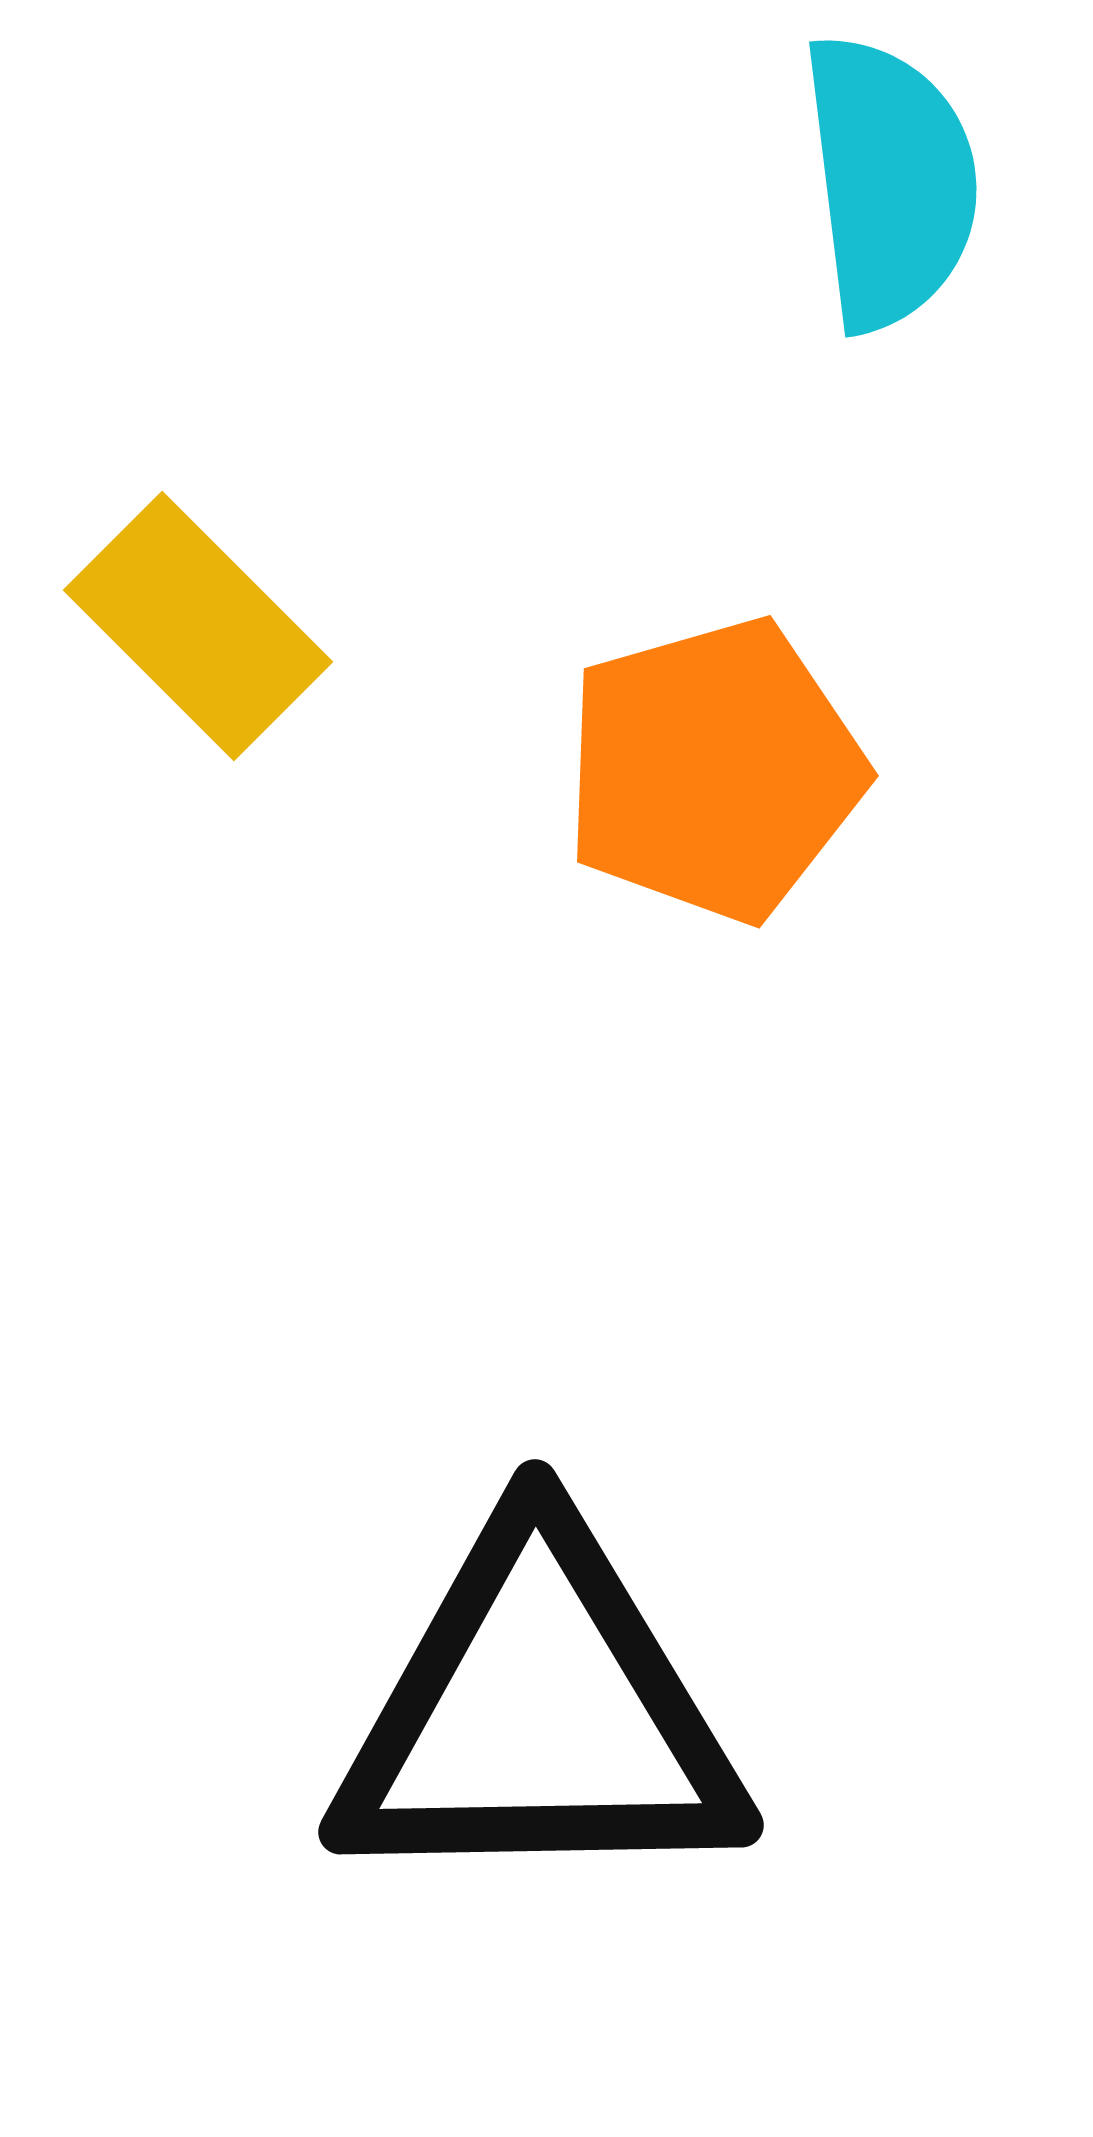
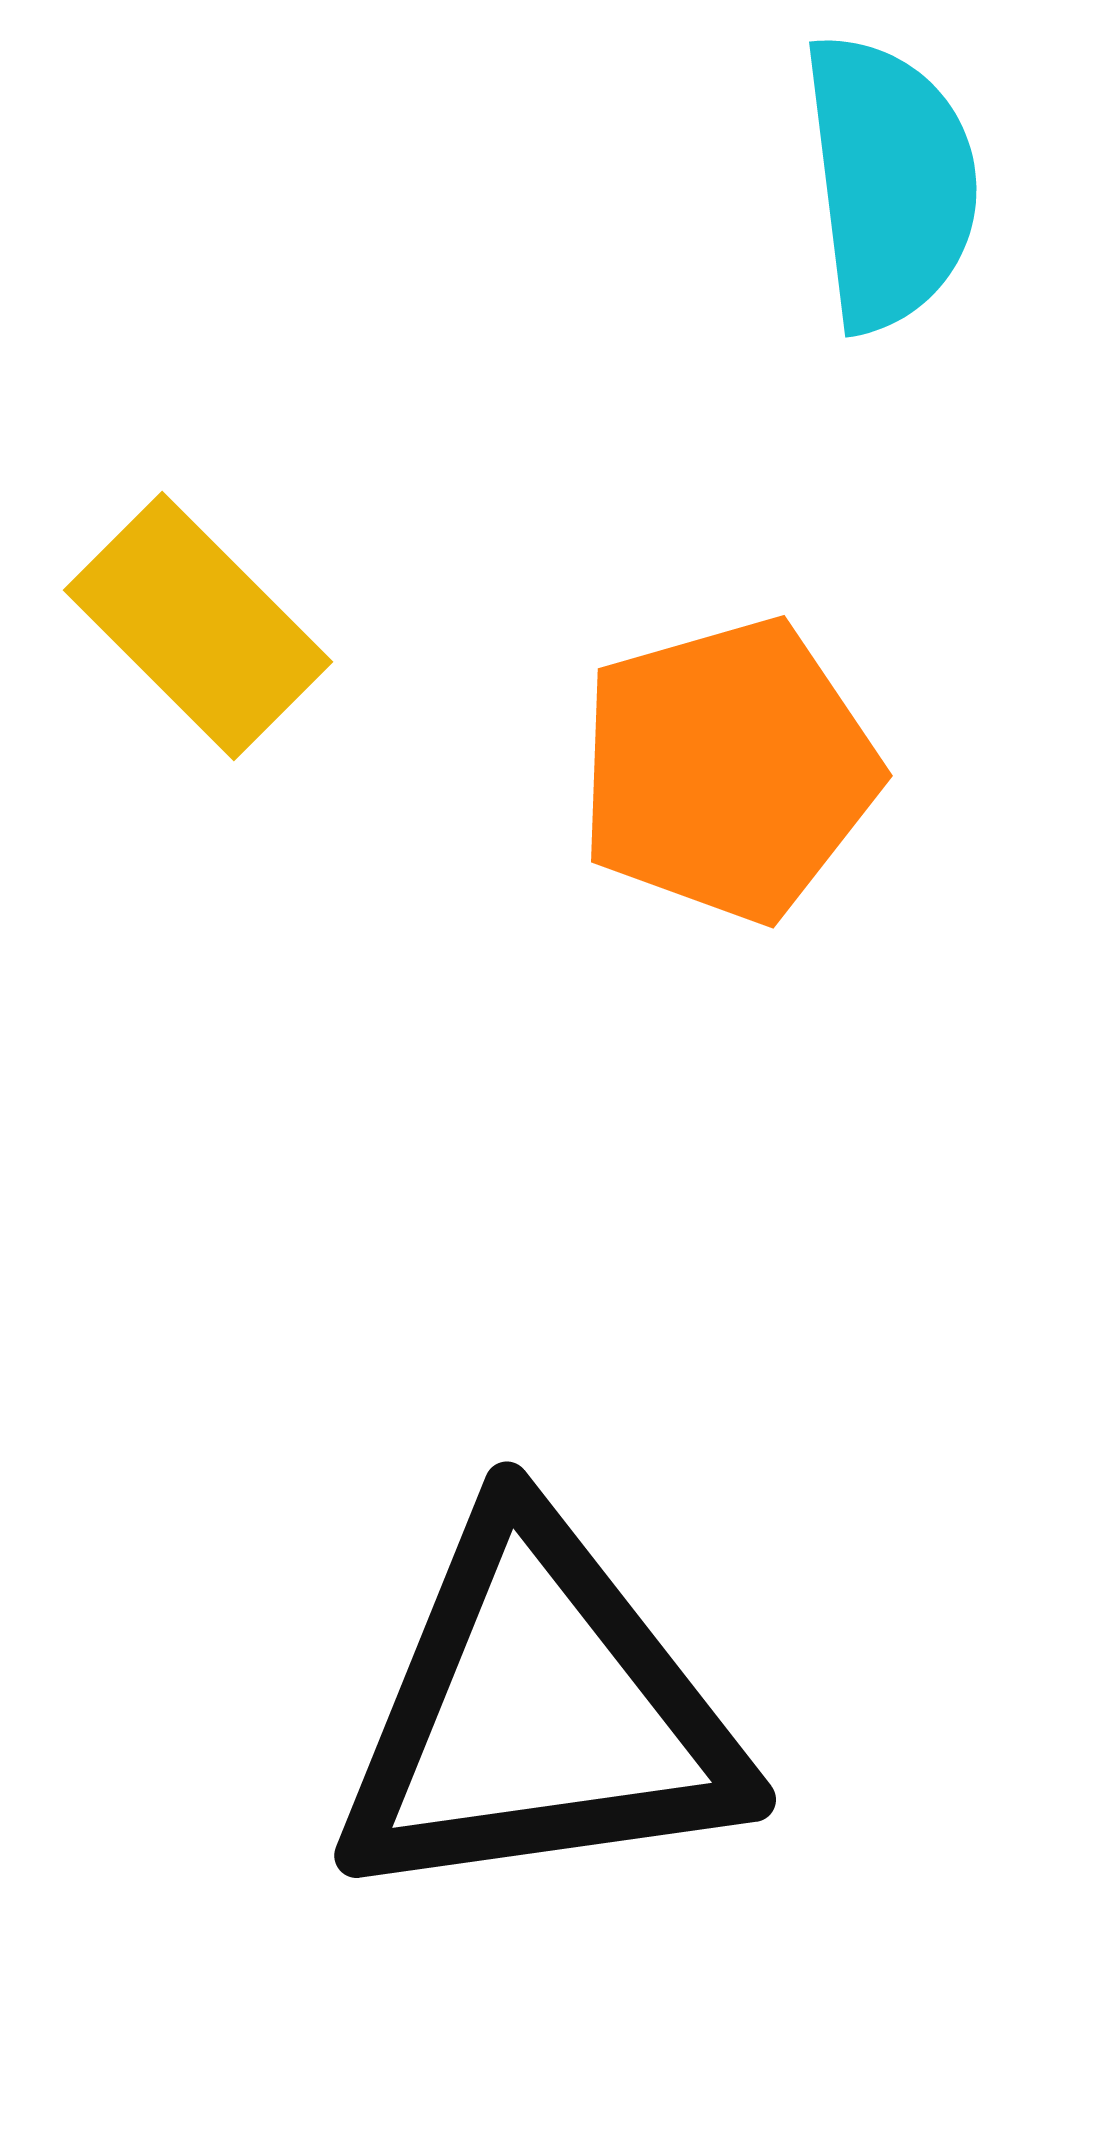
orange pentagon: moved 14 px right
black triangle: rotated 7 degrees counterclockwise
